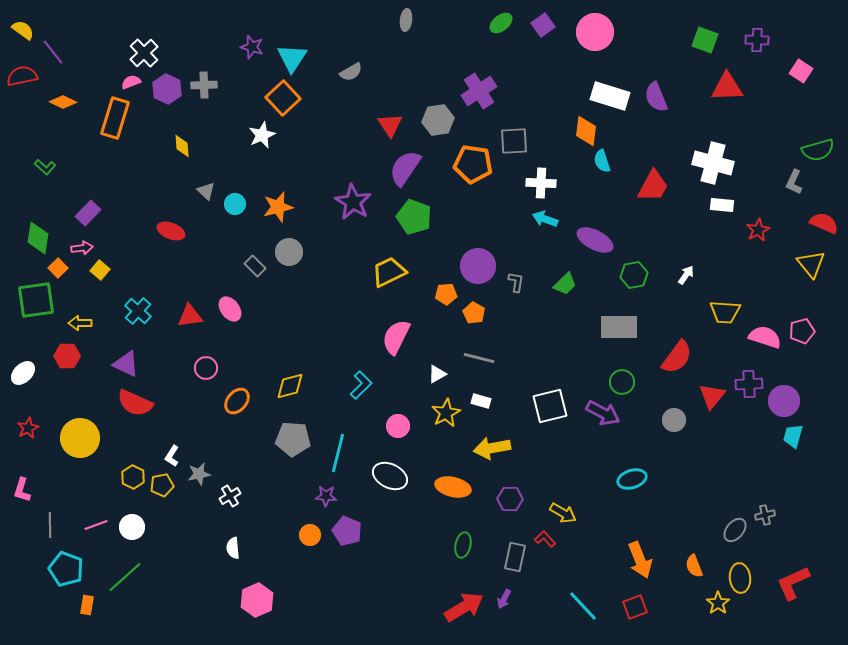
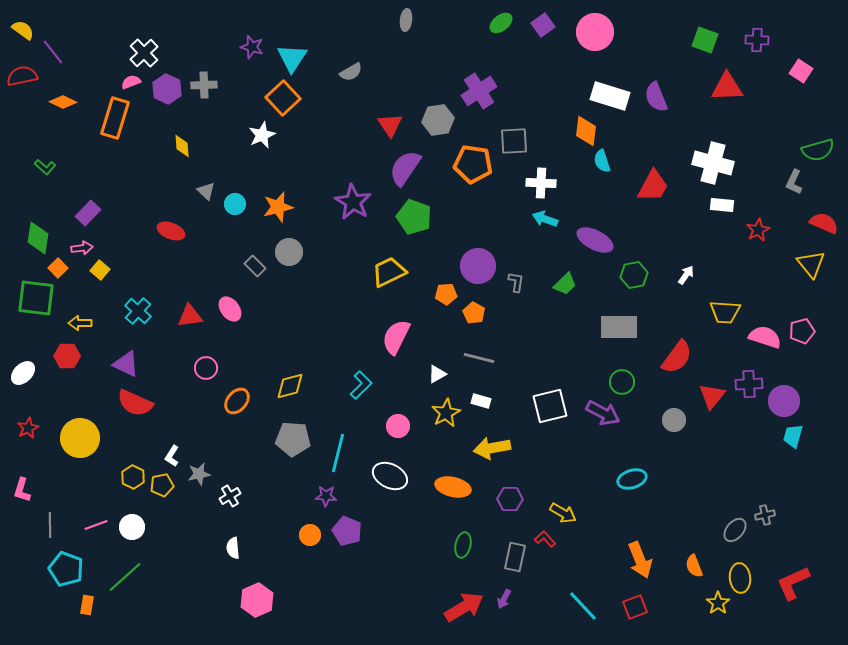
green square at (36, 300): moved 2 px up; rotated 15 degrees clockwise
